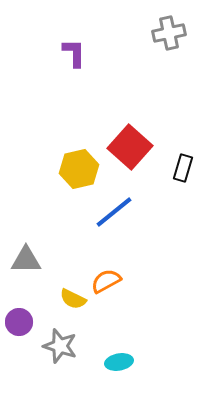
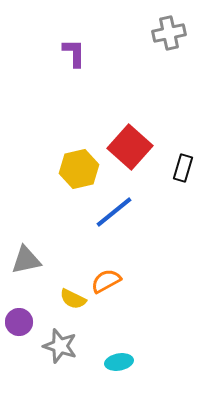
gray triangle: rotated 12 degrees counterclockwise
